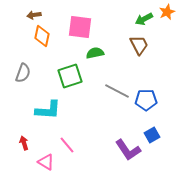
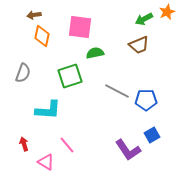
brown trapezoid: rotated 95 degrees clockwise
red arrow: moved 1 px down
